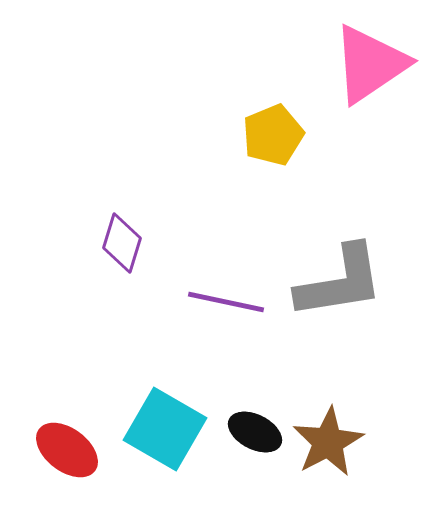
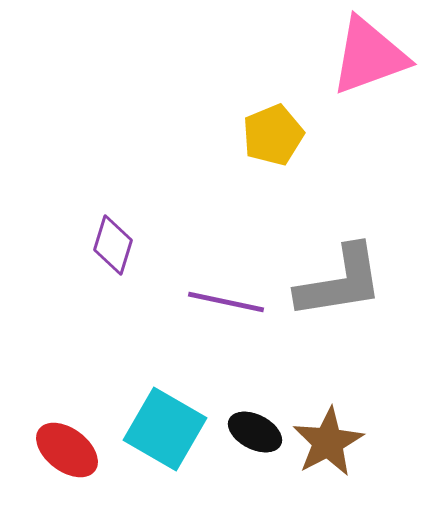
pink triangle: moved 1 px left, 8 px up; rotated 14 degrees clockwise
purple diamond: moved 9 px left, 2 px down
